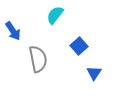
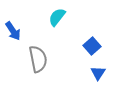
cyan semicircle: moved 2 px right, 2 px down
blue square: moved 13 px right
blue triangle: moved 4 px right
